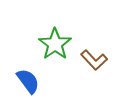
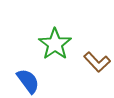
brown L-shape: moved 3 px right, 2 px down
